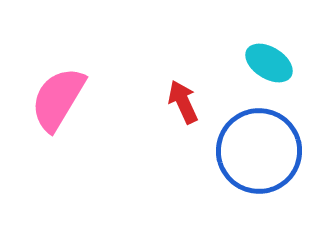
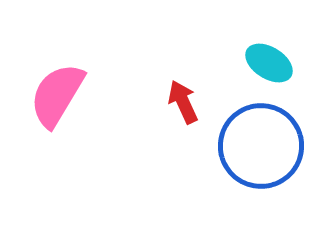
pink semicircle: moved 1 px left, 4 px up
blue circle: moved 2 px right, 5 px up
